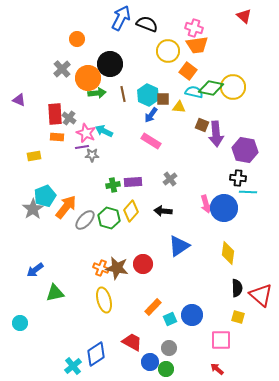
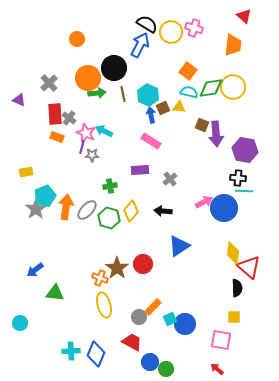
blue arrow at (121, 18): moved 19 px right, 27 px down
black semicircle at (147, 24): rotated 10 degrees clockwise
orange trapezoid at (197, 45): moved 36 px right; rotated 75 degrees counterclockwise
yellow circle at (168, 51): moved 3 px right, 19 px up
black circle at (110, 64): moved 4 px right, 4 px down
gray cross at (62, 69): moved 13 px left, 14 px down
green diamond at (211, 88): rotated 20 degrees counterclockwise
cyan semicircle at (194, 92): moved 5 px left
brown square at (163, 99): moved 9 px down; rotated 24 degrees counterclockwise
blue arrow at (151, 115): rotated 133 degrees clockwise
orange rectangle at (57, 137): rotated 16 degrees clockwise
purple line at (82, 147): rotated 64 degrees counterclockwise
yellow rectangle at (34, 156): moved 8 px left, 16 px down
purple rectangle at (133, 182): moved 7 px right, 12 px up
green cross at (113, 185): moved 3 px left, 1 px down
cyan line at (248, 192): moved 4 px left, 1 px up
pink arrow at (206, 204): moved 2 px left, 2 px up; rotated 102 degrees counterclockwise
orange arrow at (66, 207): rotated 30 degrees counterclockwise
gray star at (33, 209): moved 3 px right
gray ellipse at (85, 220): moved 2 px right, 10 px up
yellow diamond at (228, 253): moved 5 px right
orange cross at (101, 268): moved 1 px left, 10 px down
brown star at (117, 268): rotated 25 degrees clockwise
green triangle at (55, 293): rotated 18 degrees clockwise
red triangle at (261, 295): moved 12 px left, 28 px up
yellow ellipse at (104, 300): moved 5 px down
blue circle at (192, 315): moved 7 px left, 9 px down
yellow square at (238, 317): moved 4 px left; rotated 16 degrees counterclockwise
pink square at (221, 340): rotated 10 degrees clockwise
gray circle at (169, 348): moved 30 px left, 31 px up
blue diamond at (96, 354): rotated 35 degrees counterclockwise
cyan cross at (73, 366): moved 2 px left, 15 px up; rotated 36 degrees clockwise
